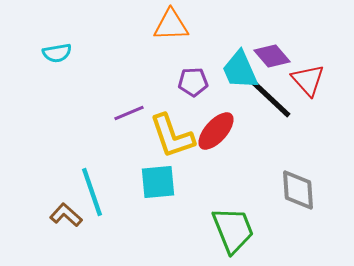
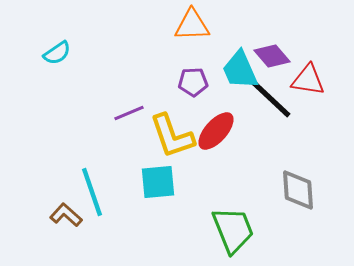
orange triangle: moved 21 px right
cyan semicircle: rotated 24 degrees counterclockwise
red triangle: rotated 39 degrees counterclockwise
